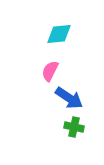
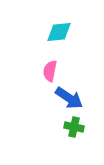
cyan diamond: moved 2 px up
pink semicircle: rotated 15 degrees counterclockwise
